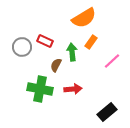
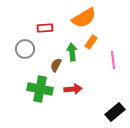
red rectangle: moved 13 px up; rotated 28 degrees counterclockwise
gray circle: moved 3 px right, 2 px down
pink line: moved 1 px right, 1 px up; rotated 54 degrees counterclockwise
black rectangle: moved 8 px right
